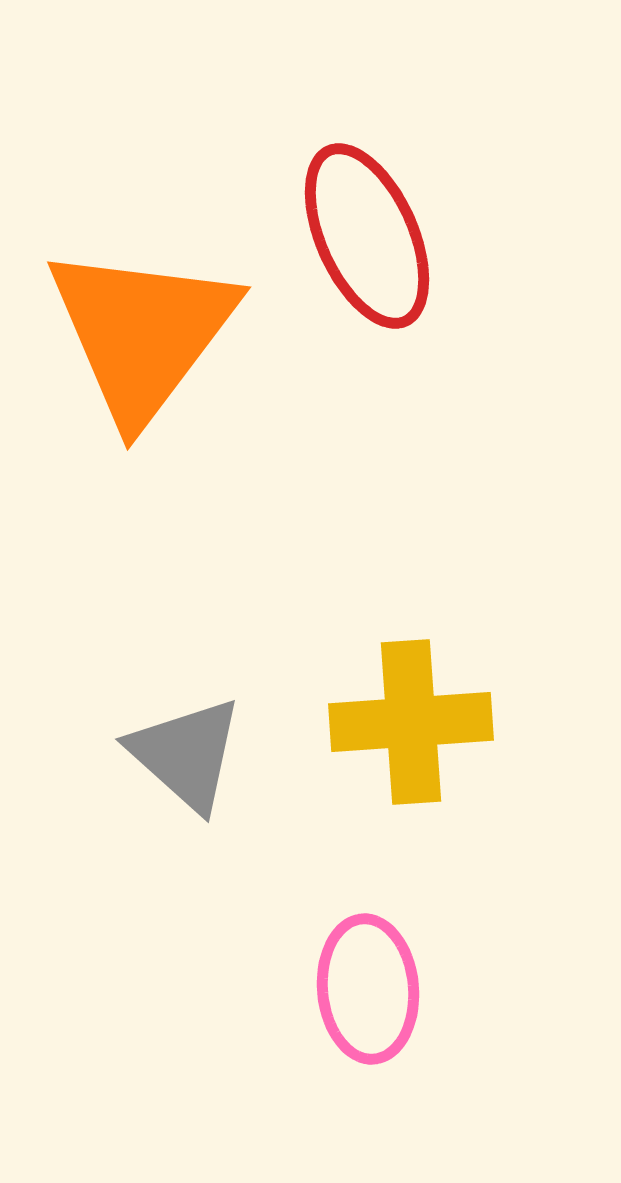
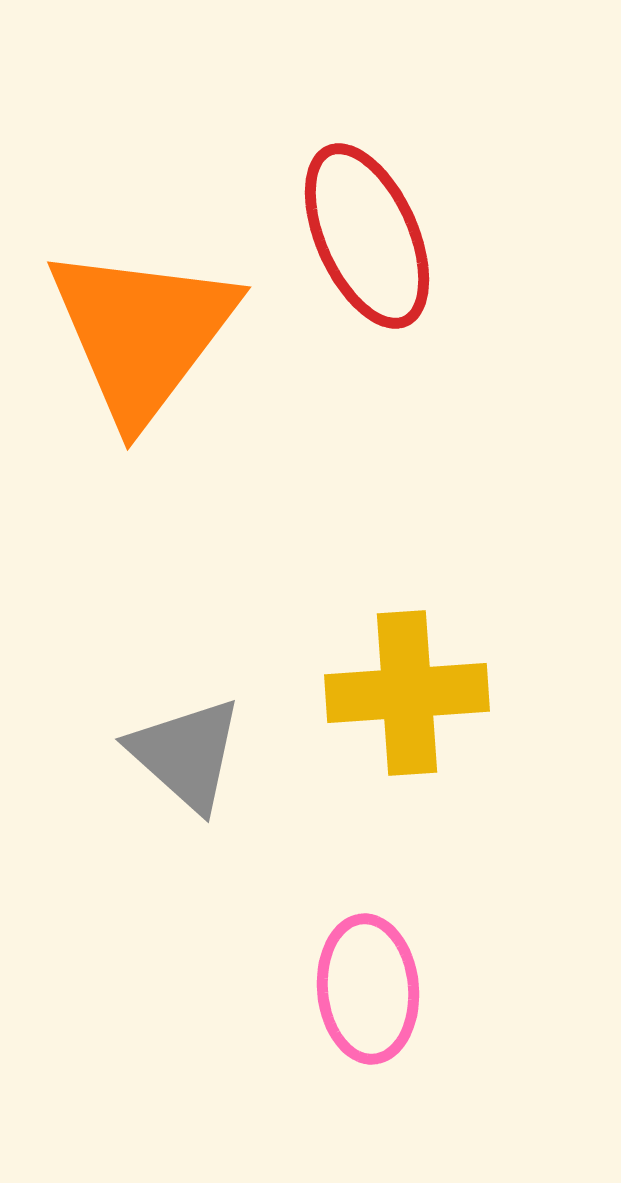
yellow cross: moved 4 px left, 29 px up
